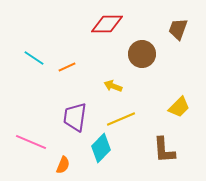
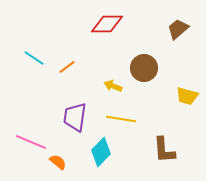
brown trapezoid: rotated 30 degrees clockwise
brown circle: moved 2 px right, 14 px down
orange line: rotated 12 degrees counterclockwise
yellow trapezoid: moved 8 px right, 11 px up; rotated 60 degrees clockwise
yellow line: rotated 32 degrees clockwise
cyan diamond: moved 4 px down
orange semicircle: moved 5 px left, 3 px up; rotated 72 degrees counterclockwise
